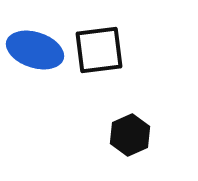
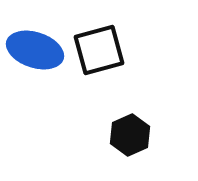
black square: rotated 8 degrees counterclockwise
